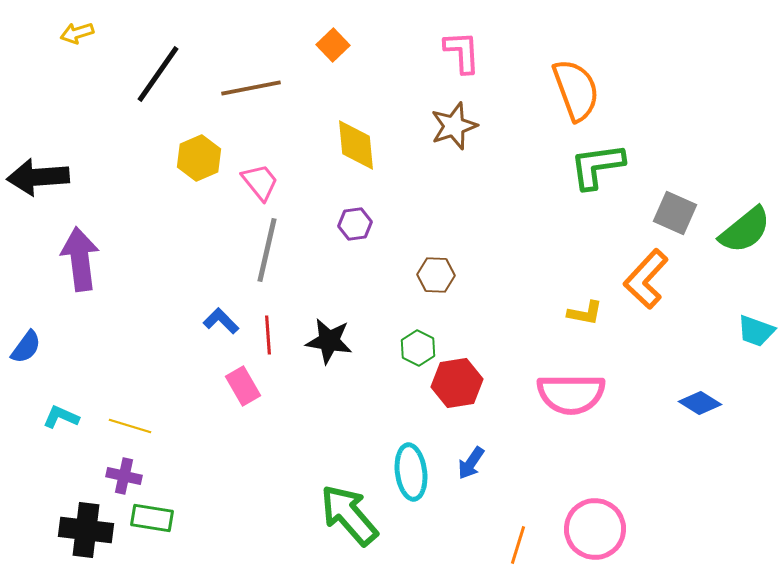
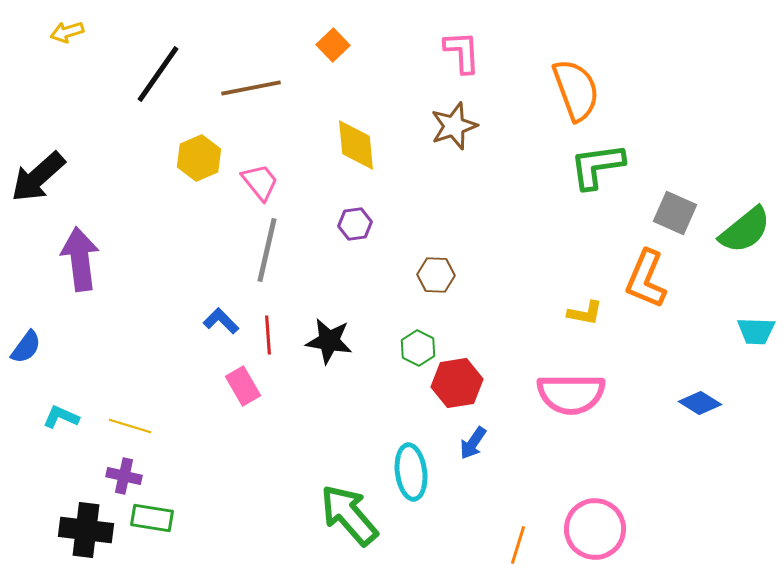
yellow arrow: moved 10 px left, 1 px up
black arrow: rotated 38 degrees counterclockwise
orange L-shape: rotated 20 degrees counterclockwise
cyan trapezoid: rotated 18 degrees counterclockwise
blue arrow: moved 2 px right, 20 px up
